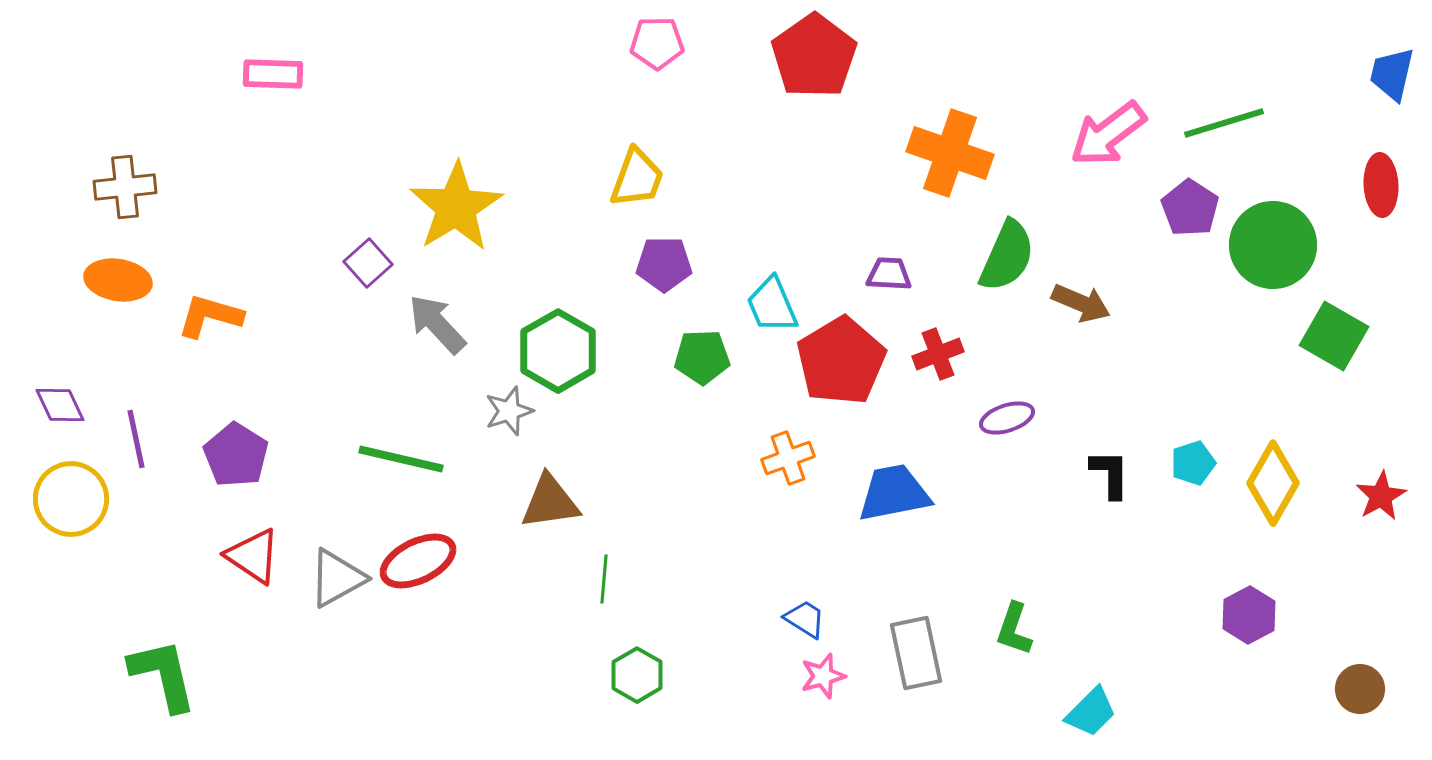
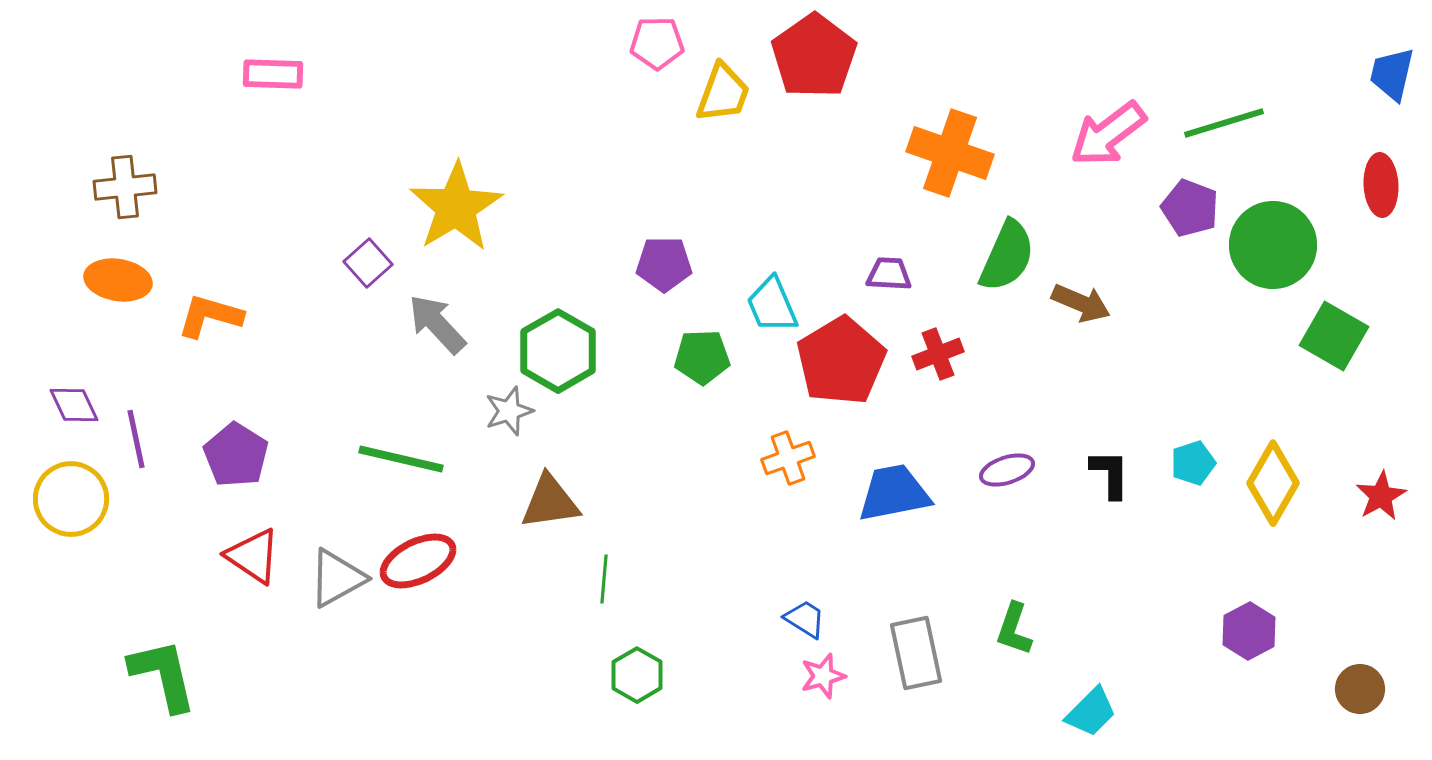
yellow trapezoid at (637, 178): moved 86 px right, 85 px up
purple pentagon at (1190, 208): rotated 12 degrees counterclockwise
purple diamond at (60, 405): moved 14 px right
purple ellipse at (1007, 418): moved 52 px down
purple hexagon at (1249, 615): moved 16 px down
